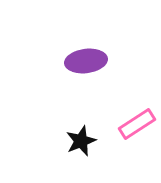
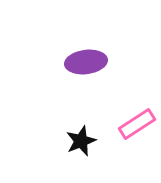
purple ellipse: moved 1 px down
